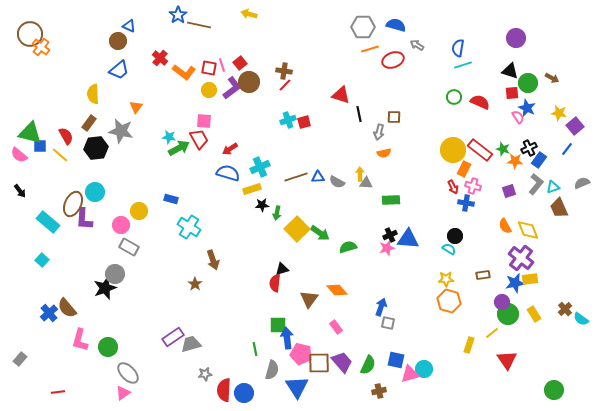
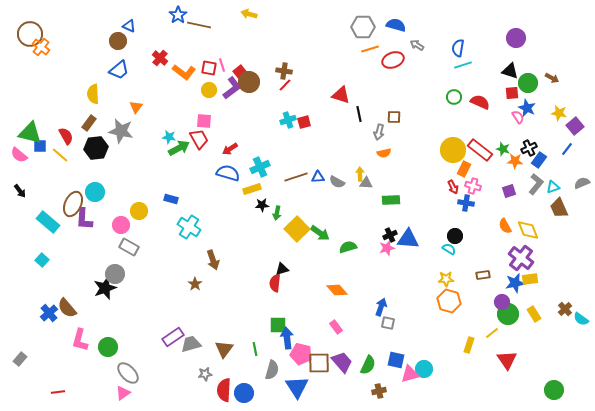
red square at (240, 63): moved 9 px down
brown triangle at (309, 299): moved 85 px left, 50 px down
